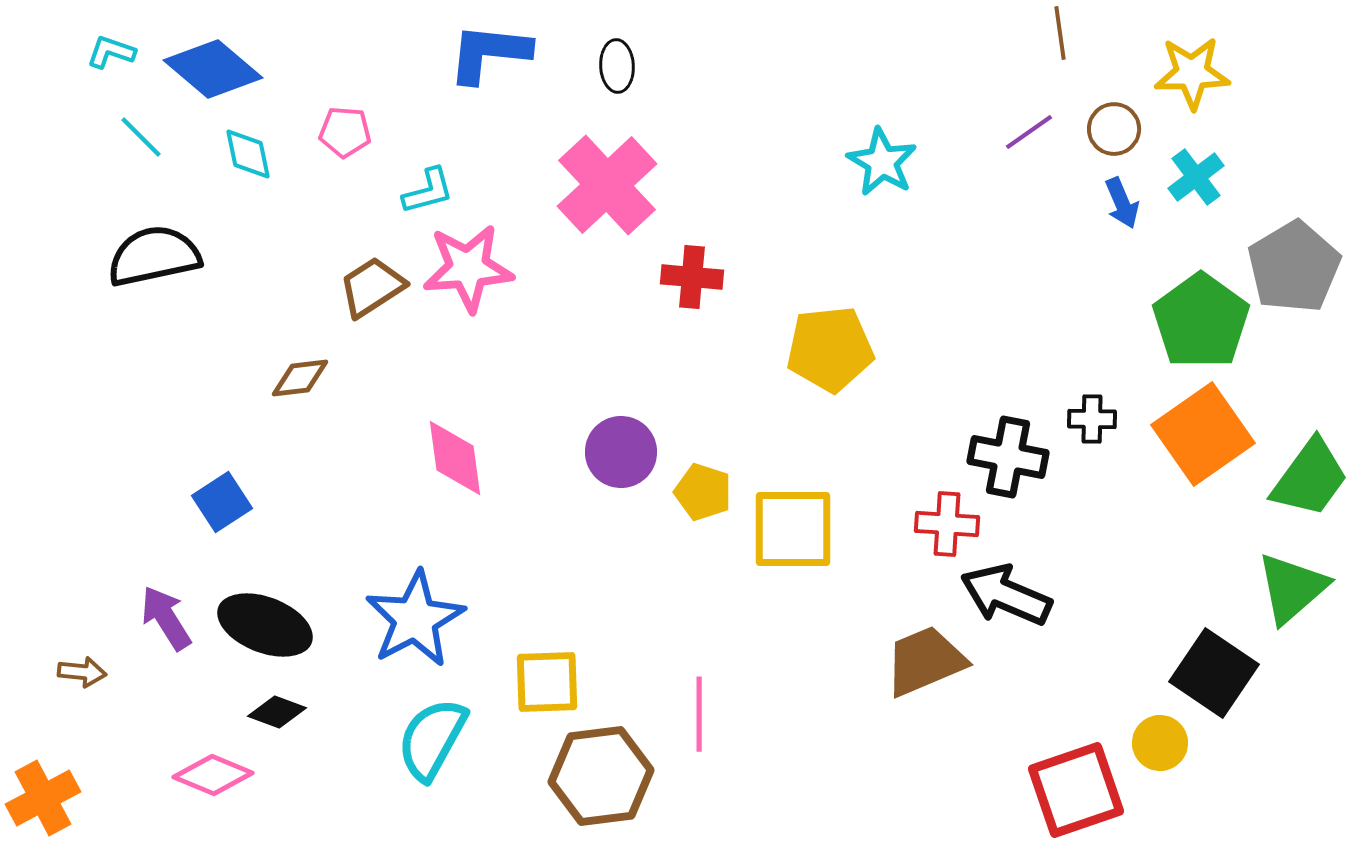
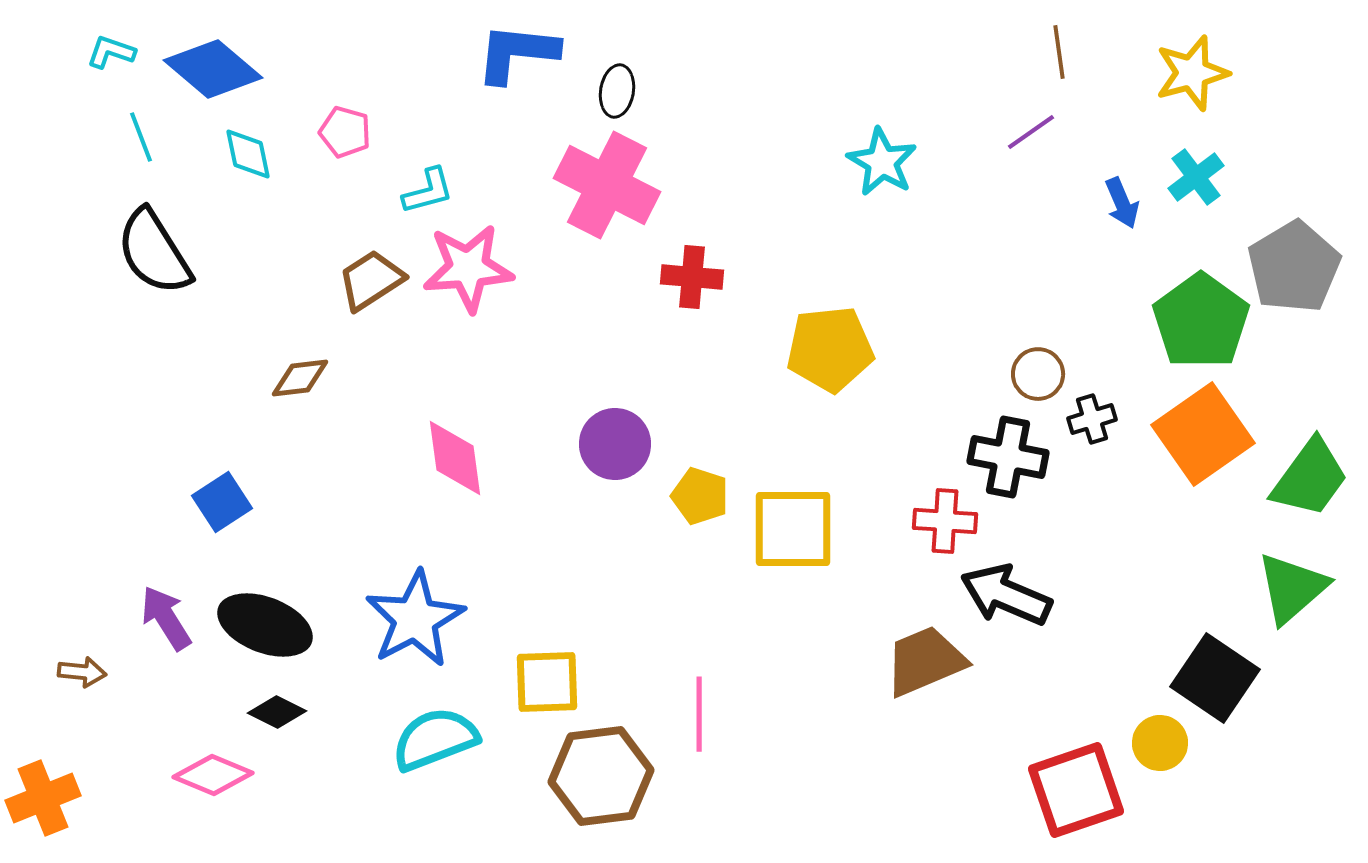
brown line at (1060, 33): moved 1 px left, 19 px down
blue L-shape at (489, 53): moved 28 px right
black ellipse at (617, 66): moved 25 px down; rotated 12 degrees clockwise
yellow star at (1192, 73): rotated 14 degrees counterclockwise
brown circle at (1114, 129): moved 76 px left, 245 px down
pink pentagon at (345, 132): rotated 12 degrees clockwise
purple line at (1029, 132): moved 2 px right
cyan line at (141, 137): rotated 24 degrees clockwise
pink cross at (607, 185): rotated 20 degrees counterclockwise
black semicircle at (154, 256): moved 4 px up; rotated 110 degrees counterclockwise
brown trapezoid at (372, 287): moved 1 px left, 7 px up
black cross at (1092, 419): rotated 18 degrees counterclockwise
purple circle at (621, 452): moved 6 px left, 8 px up
yellow pentagon at (703, 492): moved 3 px left, 4 px down
red cross at (947, 524): moved 2 px left, 3 px up
black square at (1214, 673): moved 1 px right, 5 px down
black diamond at (277, 712): rotated 6 degrees clockwise
cyan semicircle at (432, 739): moved 3 px right; rotated 40 degrees clockwise
orange cross at (43, 798): rotated 6 degrees clockwise
